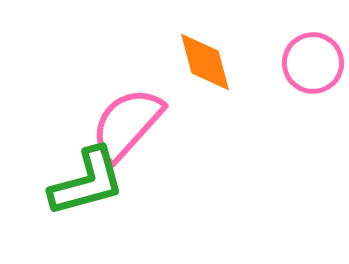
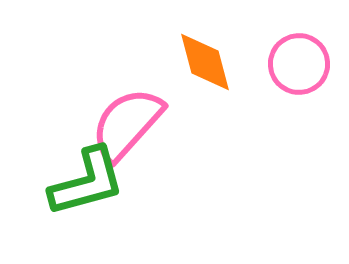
pink circle: moved 14 px left, 1 px down
